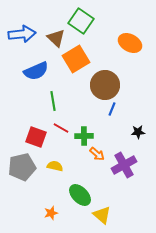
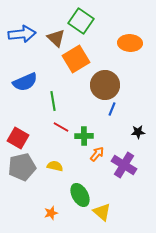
orange ellipse: rotated 25 degrees counterclockwise
blue semicircle: moved 11 px left, 11 px down
red line: moved 1 px up
red square: moved 18 px left, 1 px down; rotated 10 degrees clockwise
orange arrow: rotated 91 degrees counterclockwise
purple cross: rotated 30 degrees counterclockwise
green ellipse: rotated 15 degrees clockwise
yellow triangle: moved 3 px up
